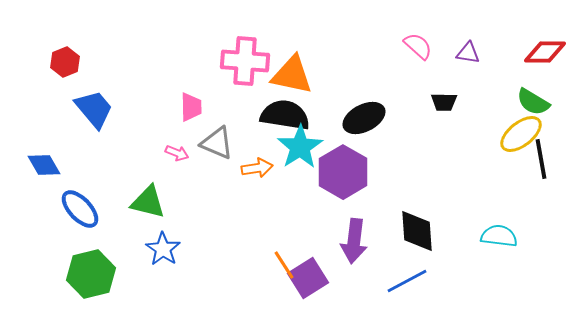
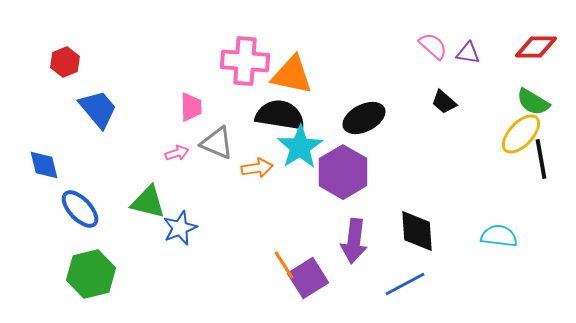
pink semicircle: moved 15 px right
red diamond: moved 9 px left, 5 px up
black trapezoid: rotated 40 degrees clockwise
blue trapezoid: moved 4 px right
black semicircle: moved 5 px left
yellow ellipse: rotated 9 degrees counterclockwise
pink arrow: rotated 40 degrees counterclockwise
blue diamond: rotated 16 degrees clockwise
blue star: moved 17 px right, 21 px up; rotated 16 degrees clockwise
blue line: moved 2 px left, 3 px down
